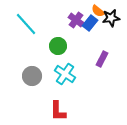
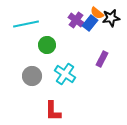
orange semicircle: moved 1 px left, 2 px down
cyan line: rotated 60 degrees counterclockwise
green circle: moved 11 px left, 1 px up
red L-shape: moved 5 px left
